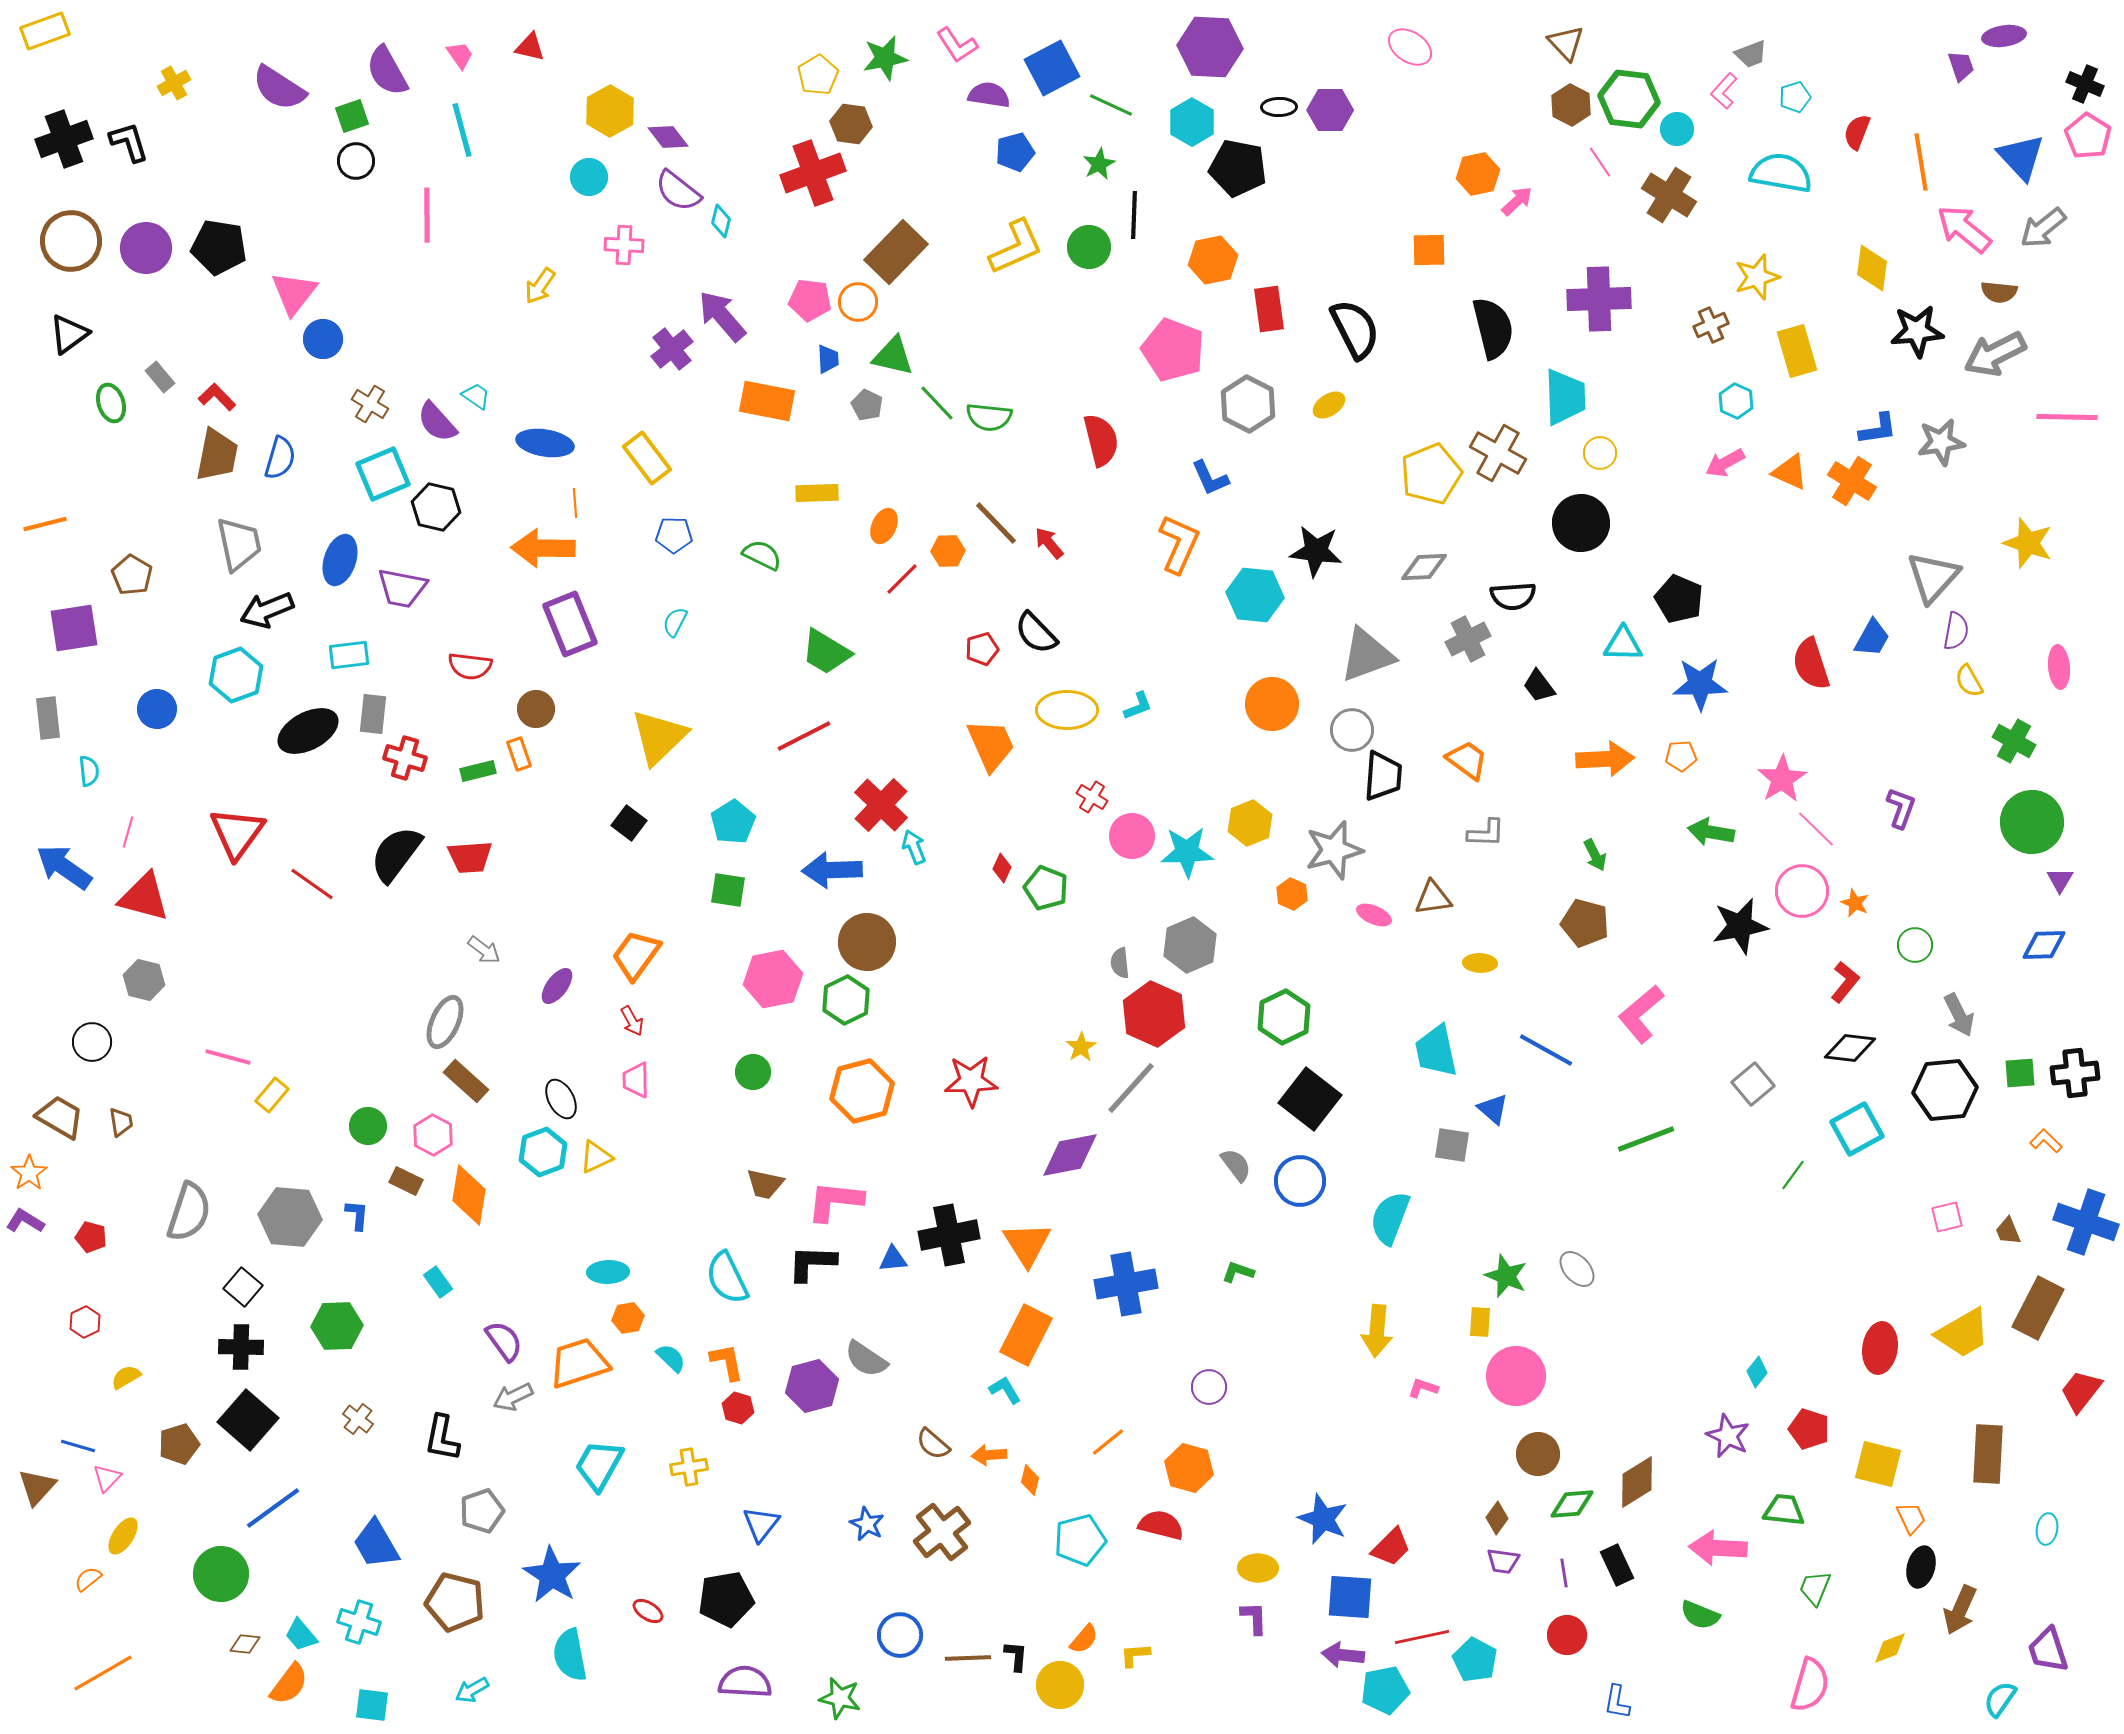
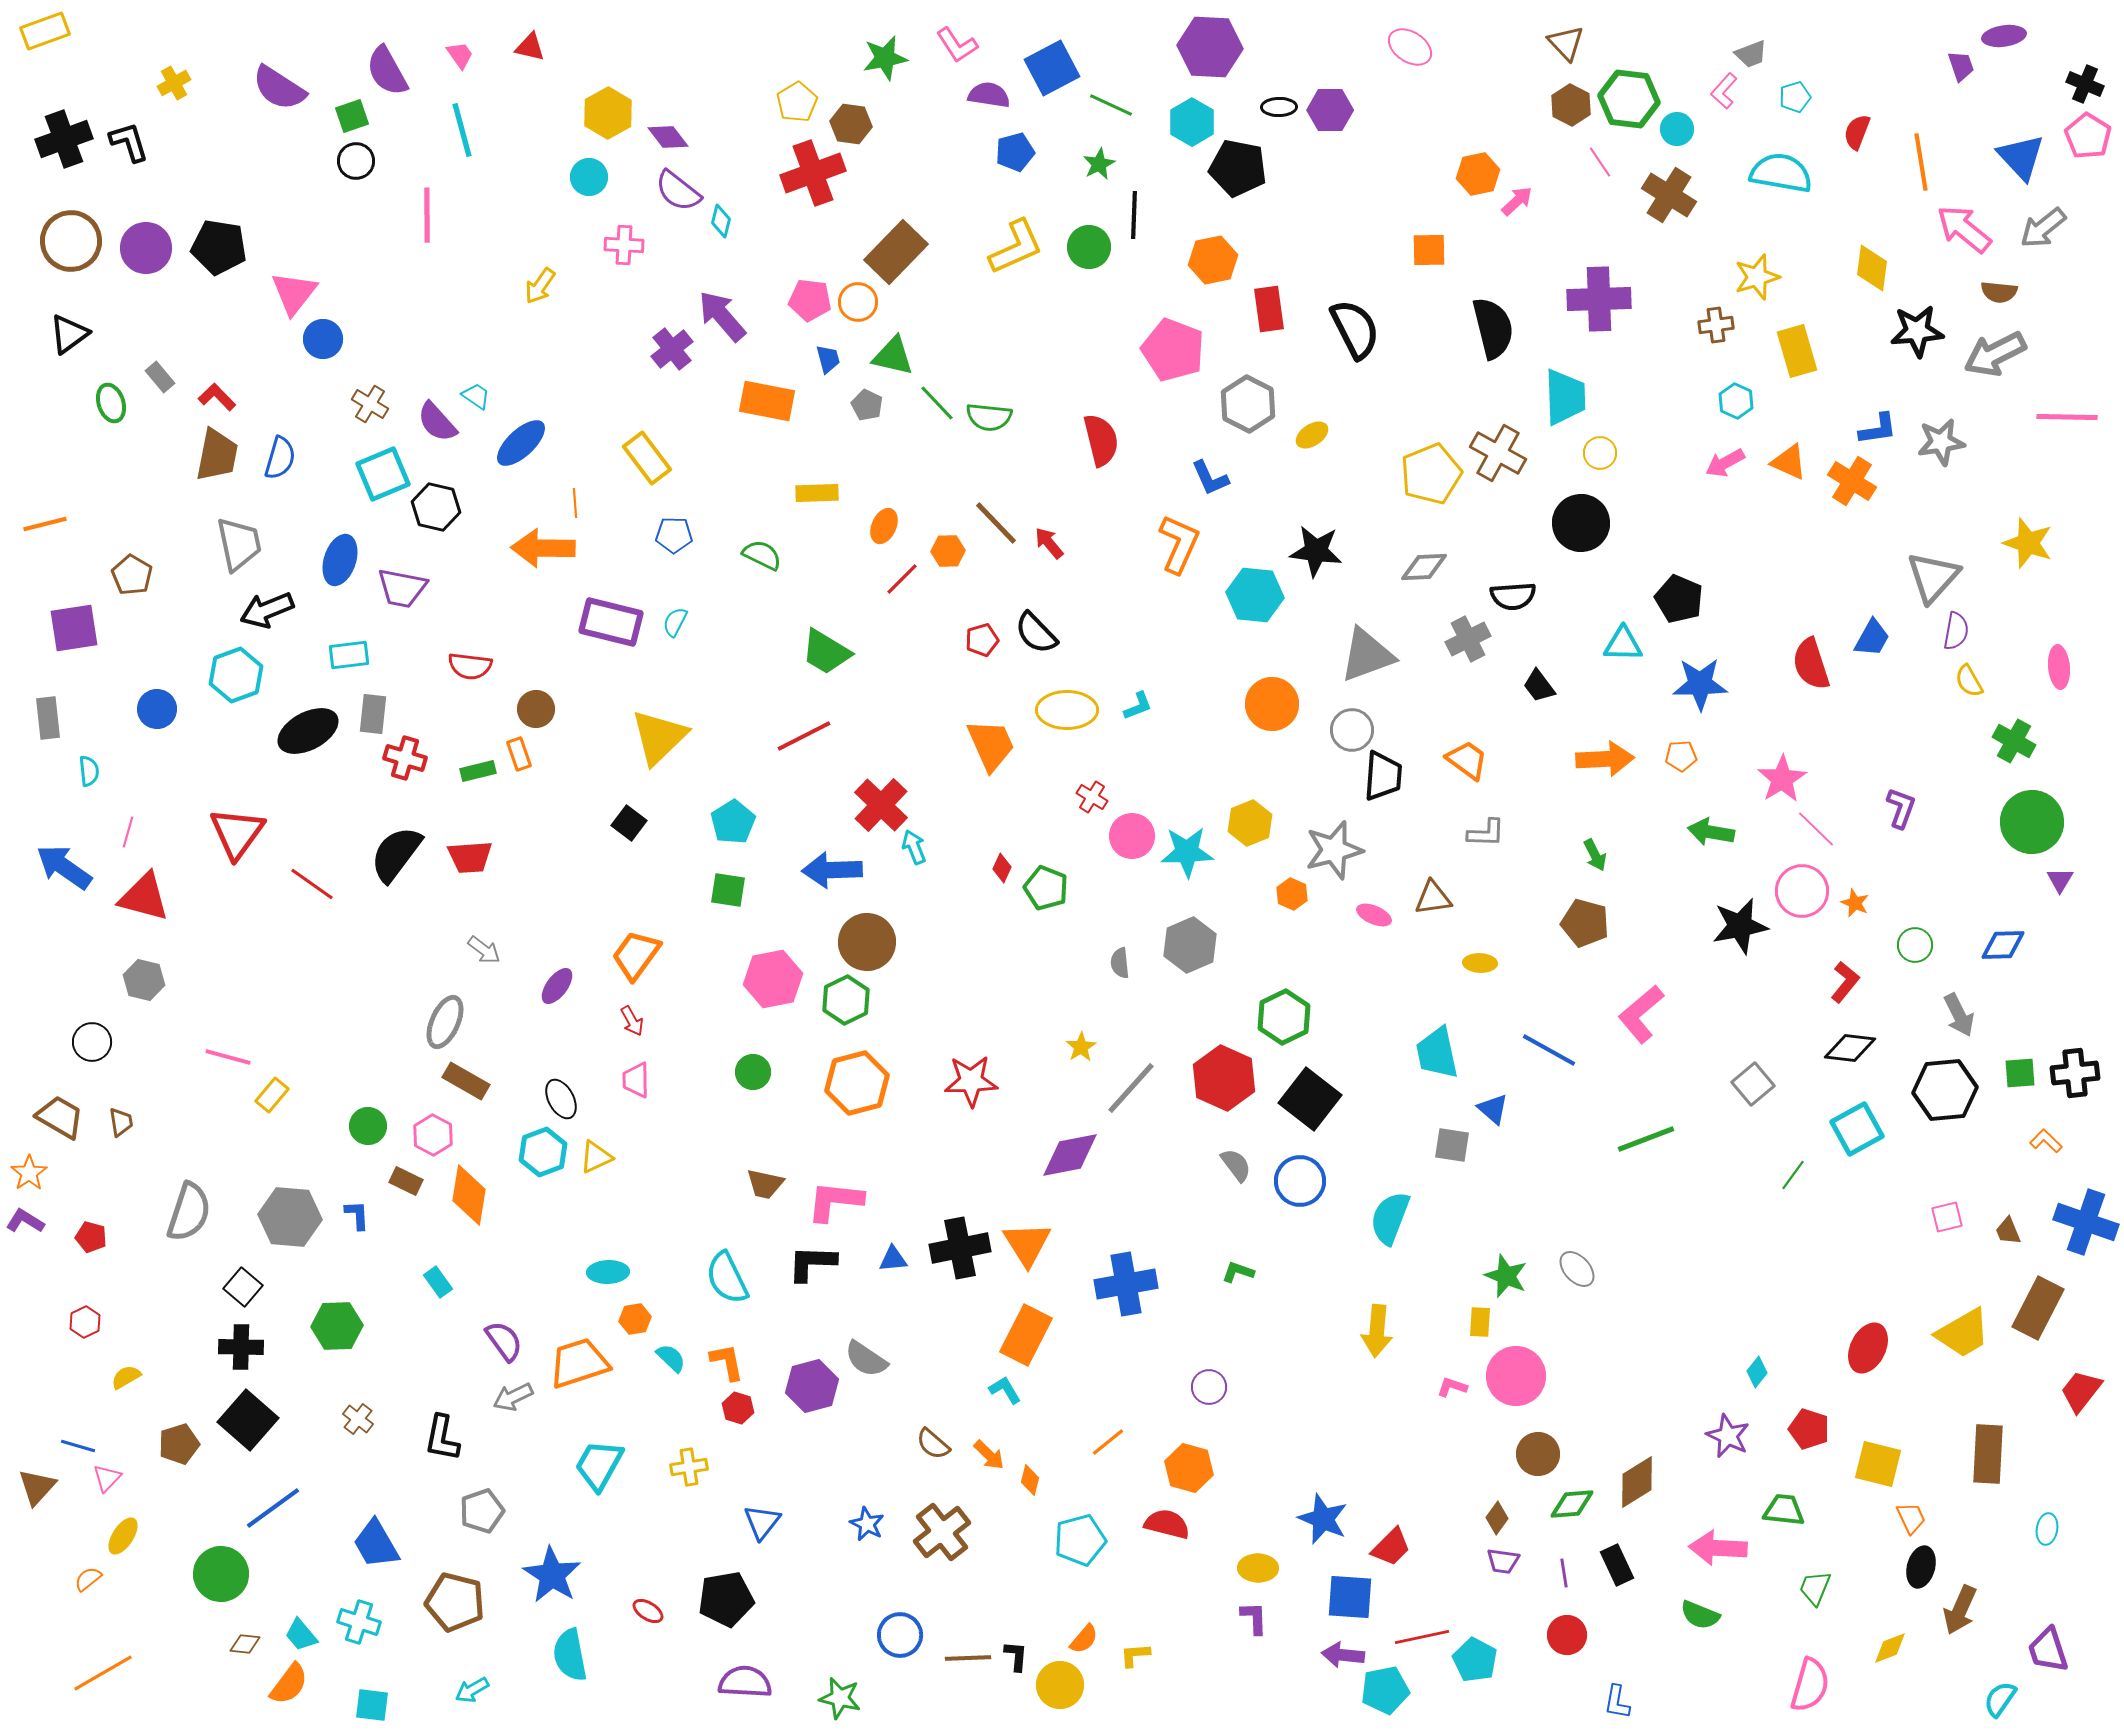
yellow pentagon at (818, 75): moved 21 px left, 27 px down
yellow hexagon at (610, 111): moved 2 px left, 2 px down
brown cross at (1711, 325): moved 5 px right; rotated 16 degrees clockwise
blue trapezoid at (828, 359): rotated 12 degrees counterclockwise
yellow ellipse at (1329, 405): moved 17 px left, 30 px down
blue ellipse at (545, 443): moved 24 px left; rotated 52 degrees counterclockwise
orange triangle at (1790, 472): moved 1 px left, 10 px up
purple rectangle at (570, 624): moved 41 px right, 2 px up; rotated 54 degrees counterclockwise
red pentagon at (982, 649): moved 9 px up
blue diamond at (2044, 945): moved 41 px left
red hexagon at (1154, 1014): moved 70 px right, 64 px down
blue line at (1546, 1050): moved 3 px right
cyan trapezoid at (1436, 1051): moved 1 px right, 2 px down
brown rectangle at (466, 1081): rotated 12 degrees counterclockwise
orange hexagon at (862, 1091): moved 5 px left, 8 px up
blue L-shape at (357, 1215): rotated 8 degrees counterclockwise
black cross at (949, 1235): moved 11 px right, 13 px down
orange hexagon at (628, 1318): moved 7 px right, 1 px down
red ellipse at (1880, 1348): moved 12 px left; rotated 18 degrees clockwise
pink L-shape at (1423, 1388): moved 29 px right, 1 px up
orange arrow at (989, 1455): rotated 132 degrees counterclockwise
blue triangle at (761, 1524): moved 1 px right, 2 px up
red semicircle at (1161, 1525): moved 6 px right, 1 px up
